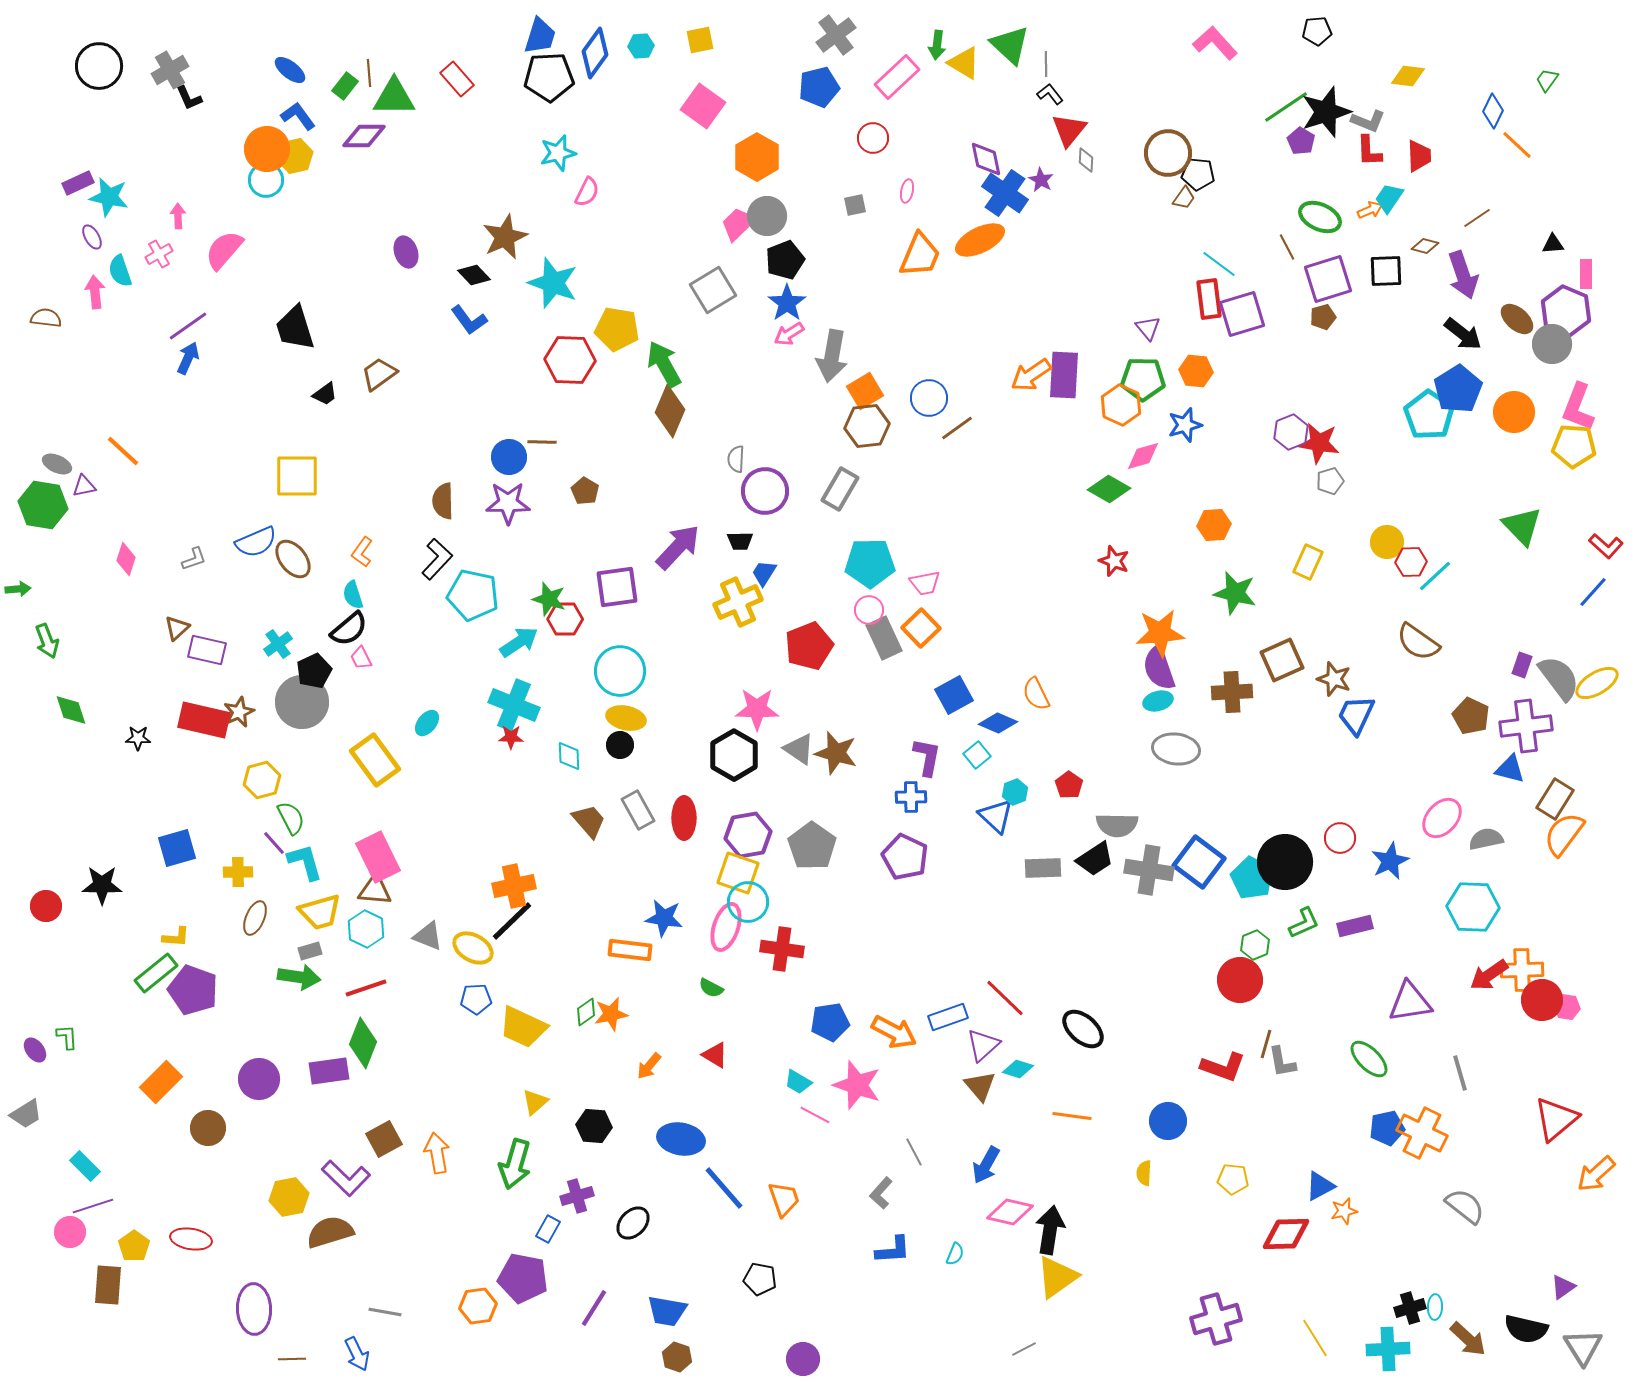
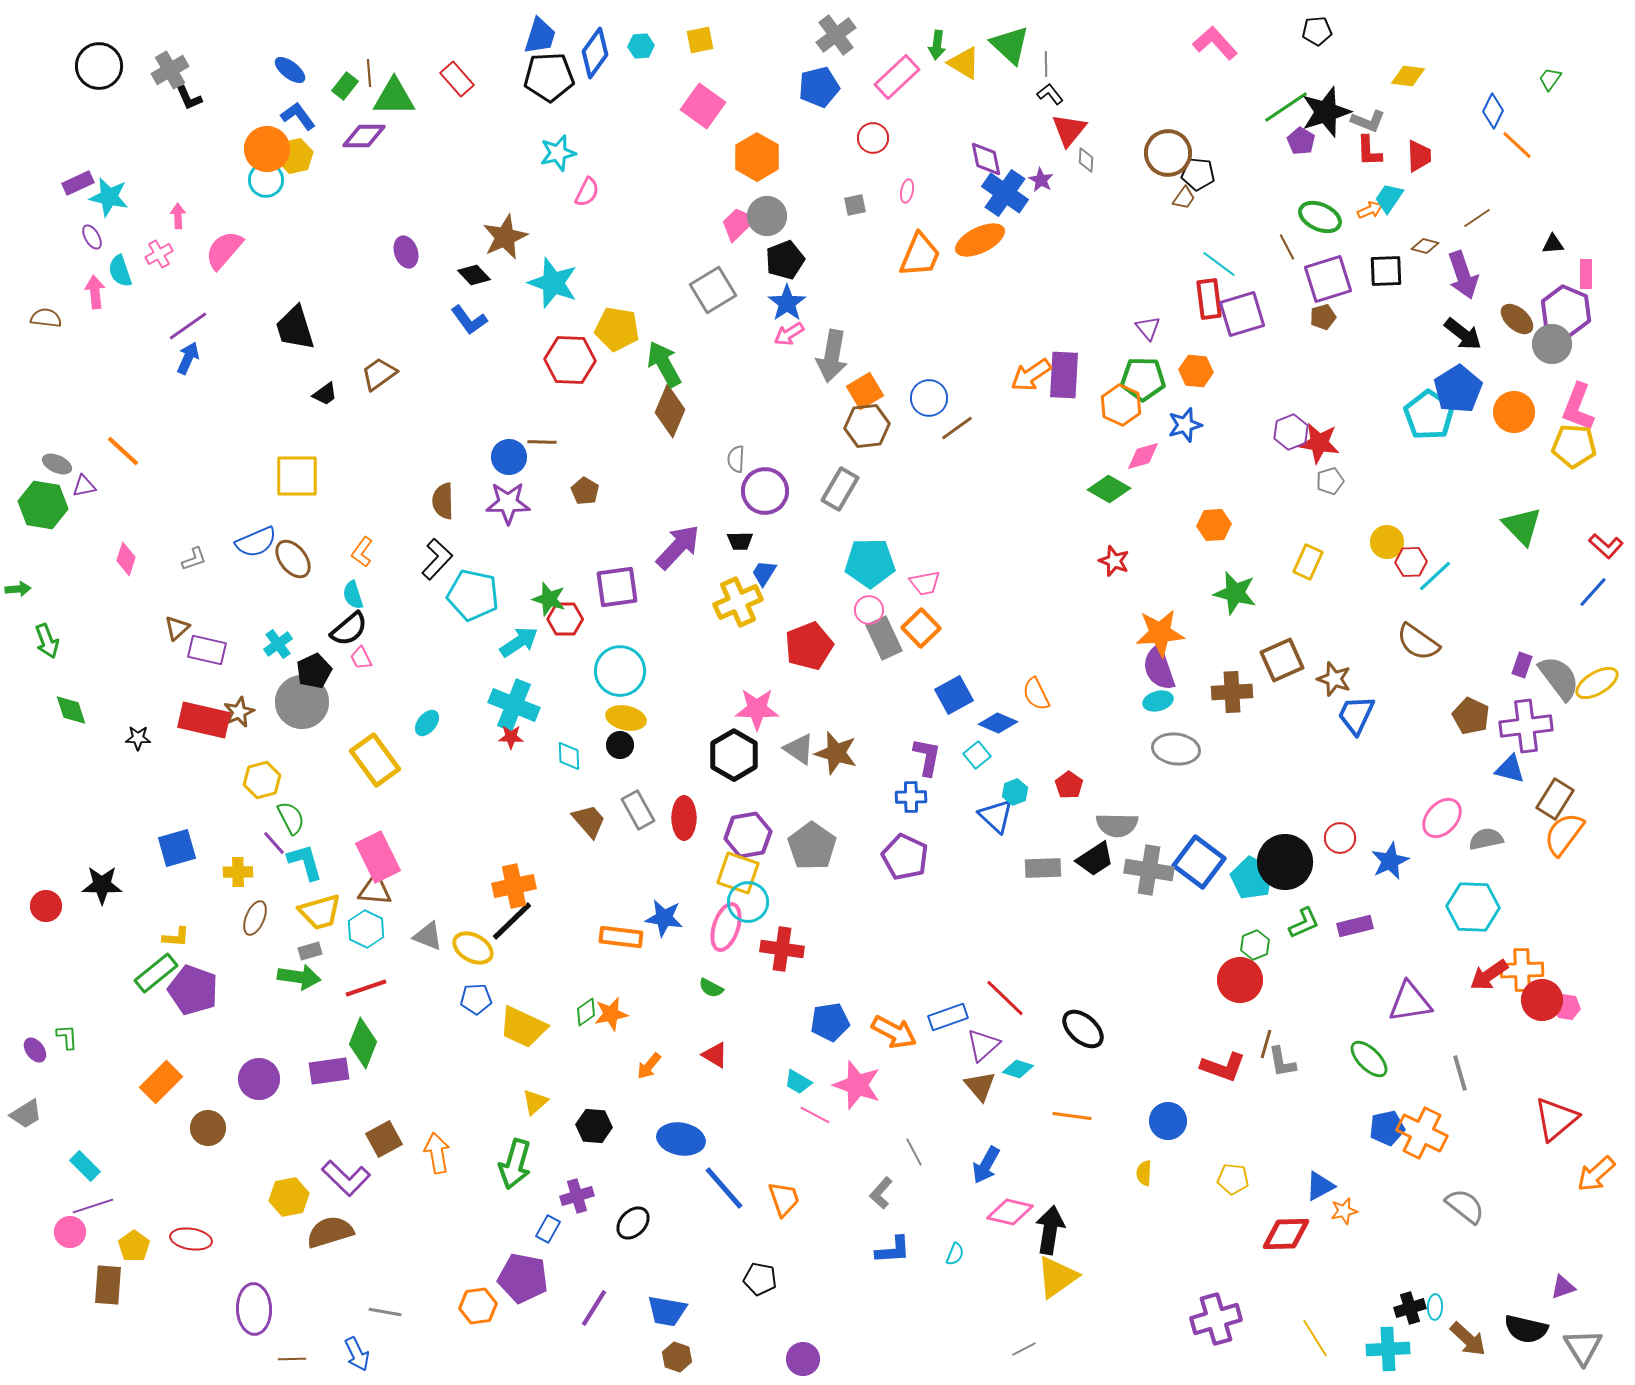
green trapezoid at (1547, 80): moved 3 px right, 1 px up
orange rectangle at (630, 950): moved 9 px left, 13 px up
purple triangle at (1563, 1287): rotated 16 degrees clockwise
